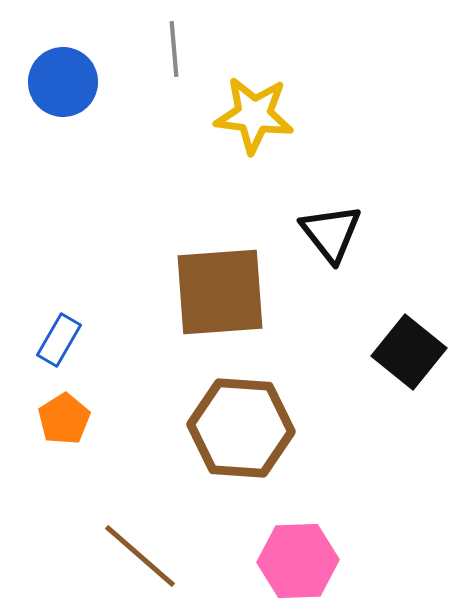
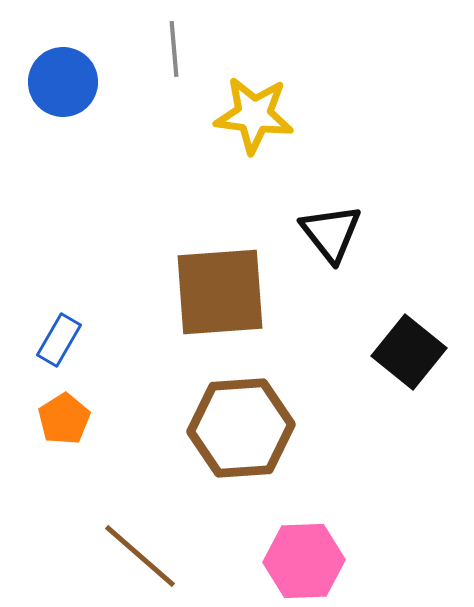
brown hexagon: rotated 8 degrees counterclockwise
pink hexagon: moved 6 px right
